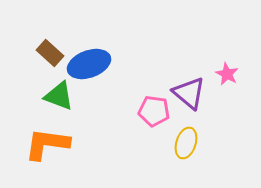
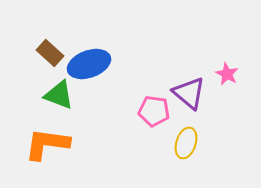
green triangle: moved 1 px up
